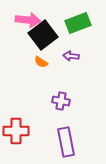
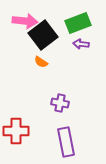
pink arrow: moved 3 px left, 1 px down
purple arrow: moved 10 px right, 12 px up
purple cross: moved 1 px left, 2 px down
